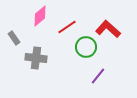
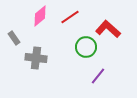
red line: moved 3 px right, 10 px up
